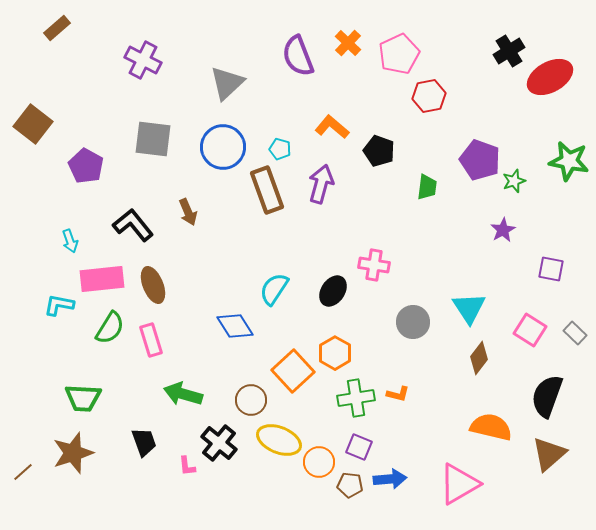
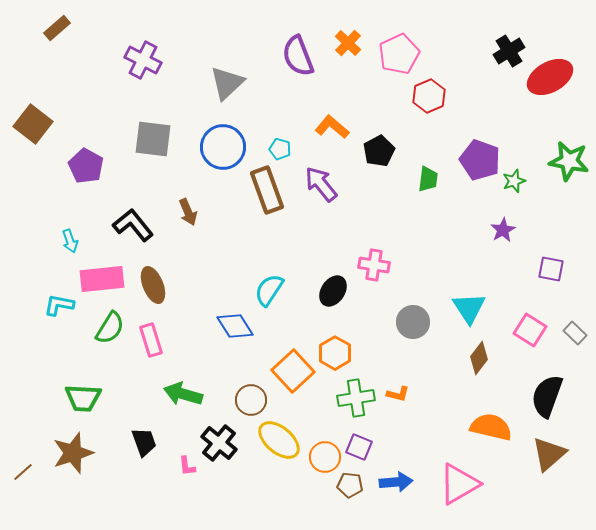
red hexagon at (429, 96): rotated 12 degrees counterclockwise
black pentagon at (379, 151): rotated 24 degrees clockwise
purple arrow at (321, 184): rotated 54 degrees counterclockwise
green trapezoid at (427, 187): moved 1 px right, 8 px up
cyan semicircle at (274, 289): moved 5 px left, 1 px down
yellow ellipse at (279, 440): rotated 18 degrees clockwise
orange circle at (319, 462): moved 6 px right, 5 px up
blue arrow at (390, 479): moved 6 px right, 3 px down
